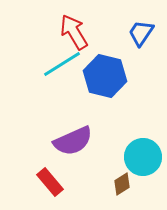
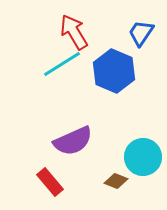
blue hexagon: moved 9 px right, 5 px up; rotated 9 degrees clockwise
brown diamond: moved 6 px left, 3 px up; rotated 55 degrees clockwise
